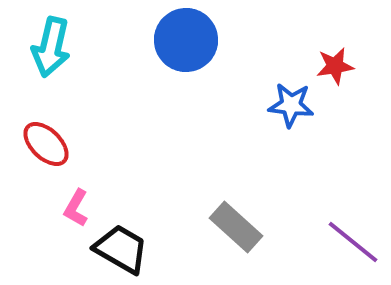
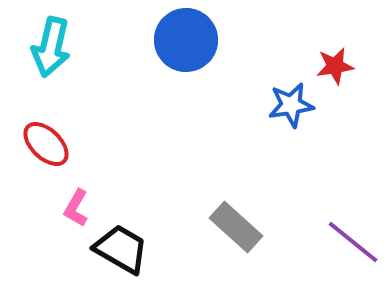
blue star: rotated 15 degrees counterclockwise
